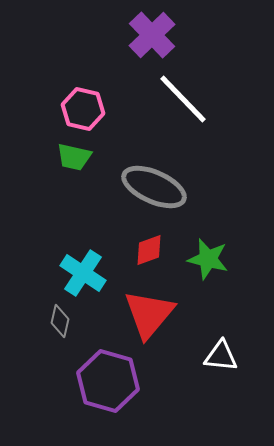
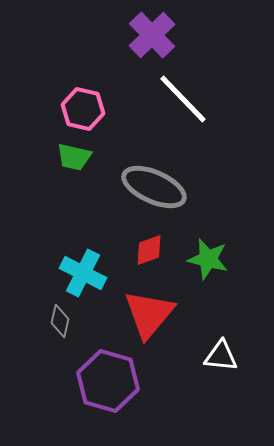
cyan cross: rotated 6 degrees counterclockwise
